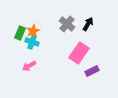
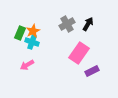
gray cross: rotated 21 degrees clockwise
pink arrow: moved 2 px left, 1 px up
